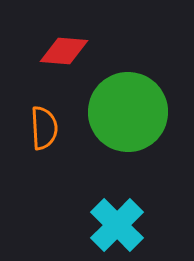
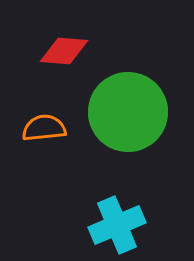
orange semicircle: rotated 93 degrees counterclockwise
cyan cross: rotated 22 degrees clockwise
